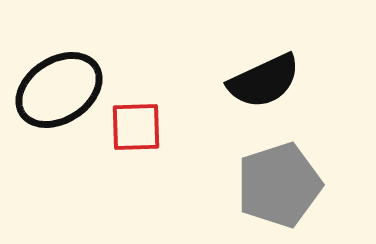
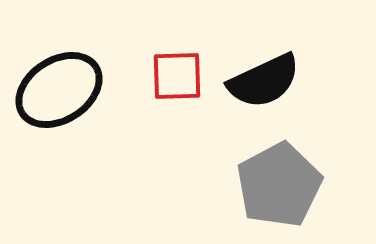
red square: moved 41 px right, 51 px up
gray pentagon: rotated 10 degrees counterclockwise
